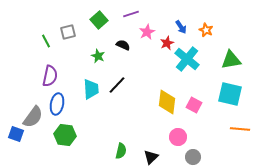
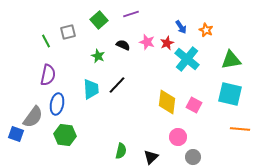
pink star: moved 10 px down; rotated 28 degrees counterclockwise
purple semicircle: moved 2 px left, 1 px up
